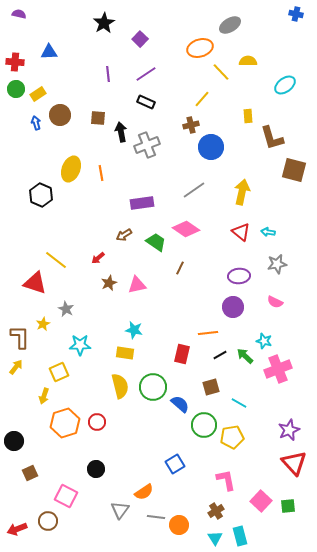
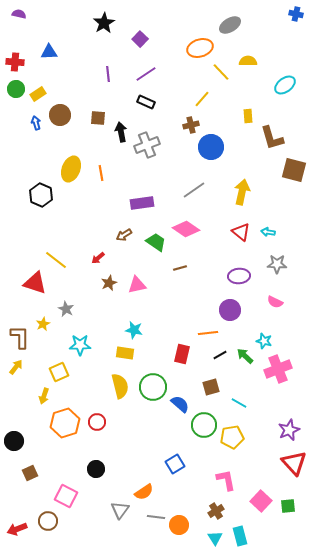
gray star at (277, 264): rotated 12 degrees clockwise
brown line at (180, 268): rotated 48 degrees clockwise
purple circle at (233, 307): moved 3 px left, 3 px down
